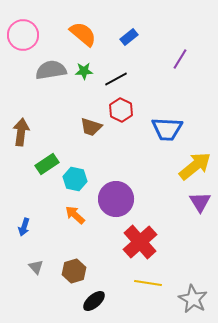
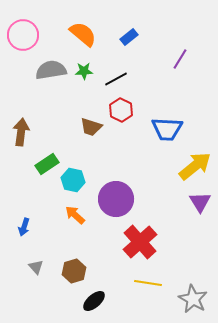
cyan hexagon: moved 2 px left, 1 px down
